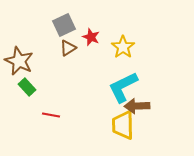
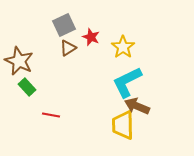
cyan L-shape: moved 4 px right, 5 px up
brown arrow: rotated 25 degrees clockwise
